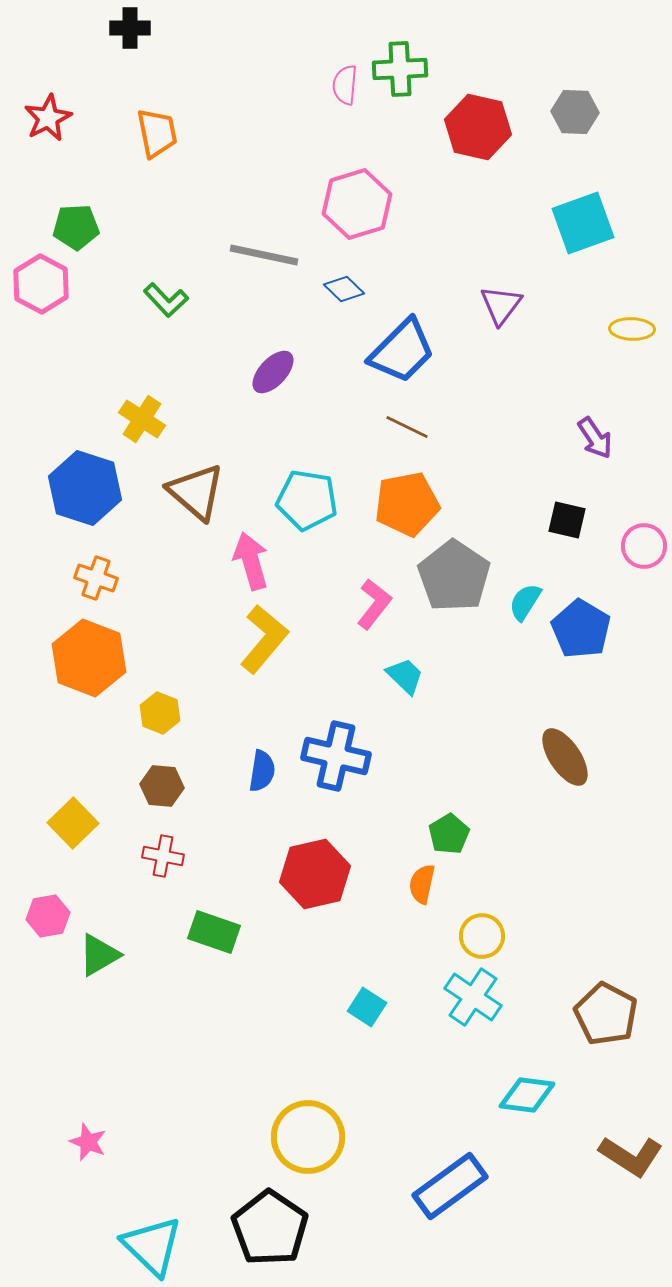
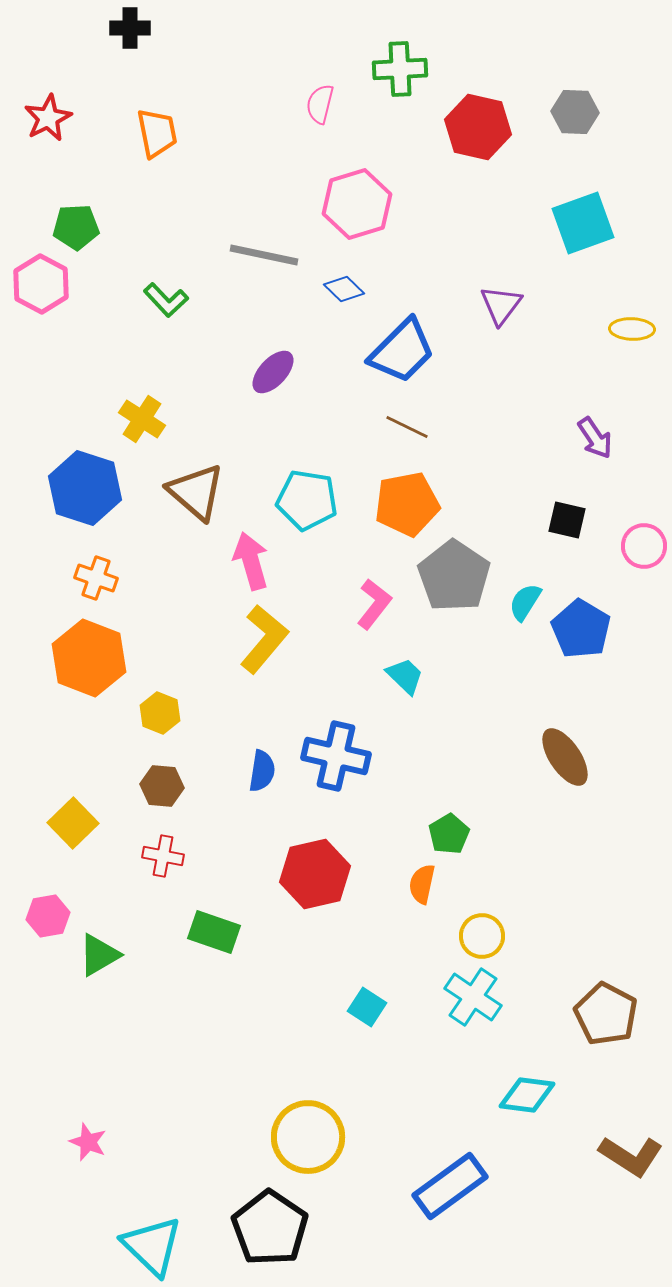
pink semicircle at (345, 85): moved 25 px left, 19 px down; rotated 9 degrees clockwise
